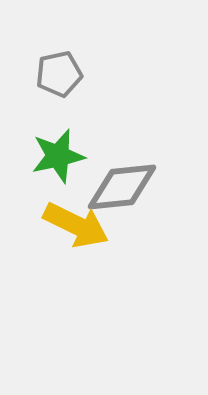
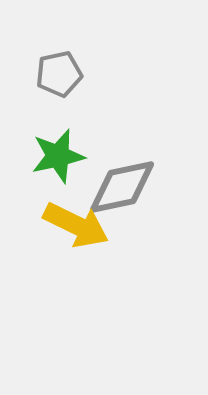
gray diamond: rotated 6 degrees counterclockwise
